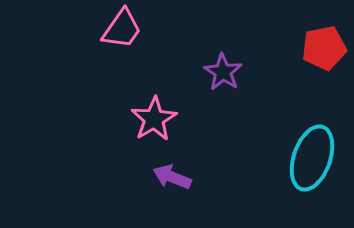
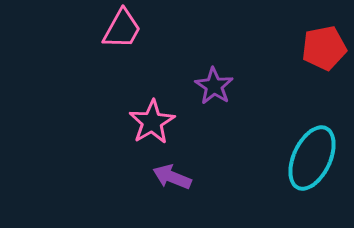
pink trapezoid: rotated 6 degrees counterclockwise
purple star: moved 9 px left, 14 px down
pink star: moved 2 px left, 3 px down
cyan ellipse: rotated 6 degrees clockwise
